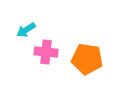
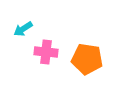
cyan arrow: moved 3 px left, 1 px up
